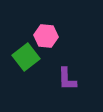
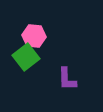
pink hexagon: moved 12 px left
